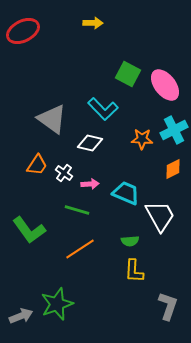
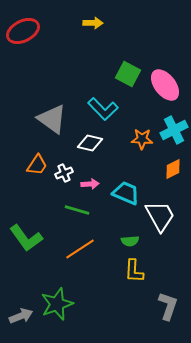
white cross: rotated 30 degrees clockwise
green L-shape: moved 3 px left, 8 px down
